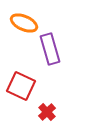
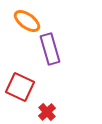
orange ellipse: moved 3 px right, 2 px up; rotated 12 degrees clockwise
red square: moved 1 px left, 1 px down
